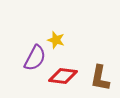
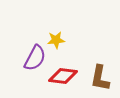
yellow star: rotated 24 degrees counterclockwise
